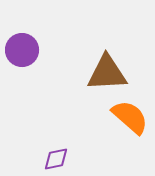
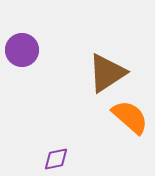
brown triangle: rotated 30 degrees counterclockwise
